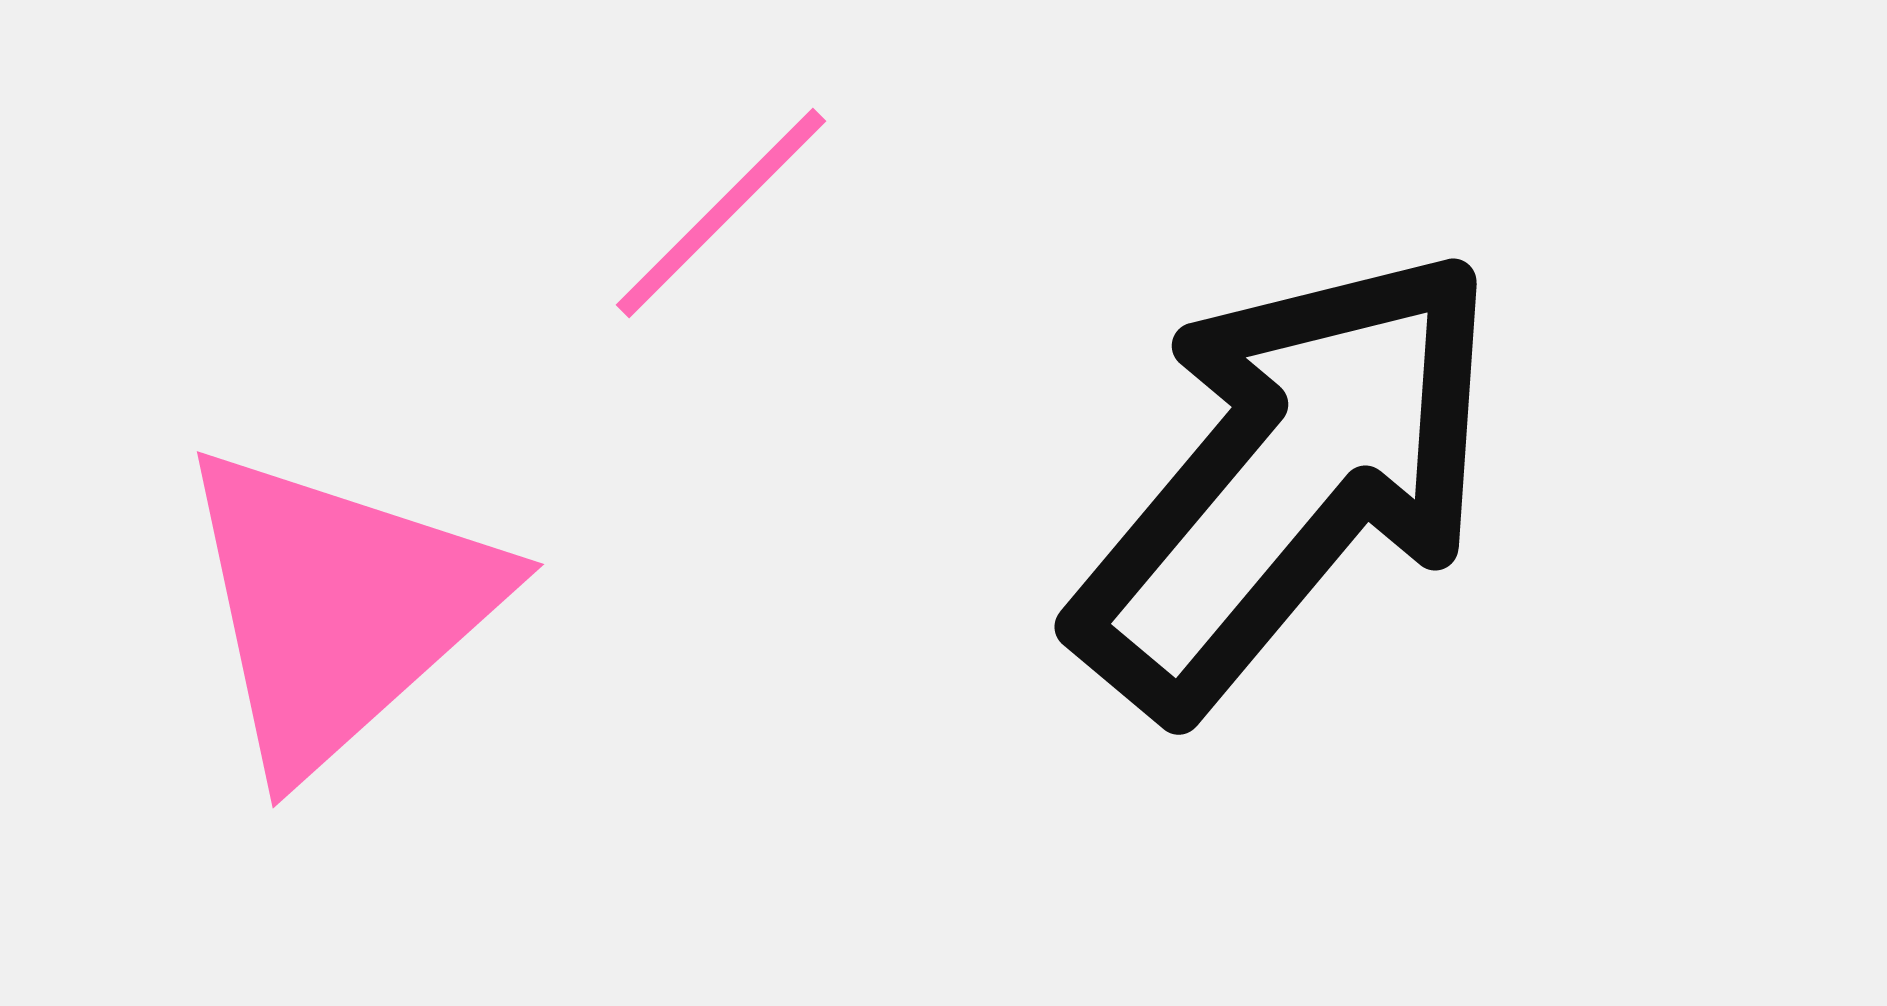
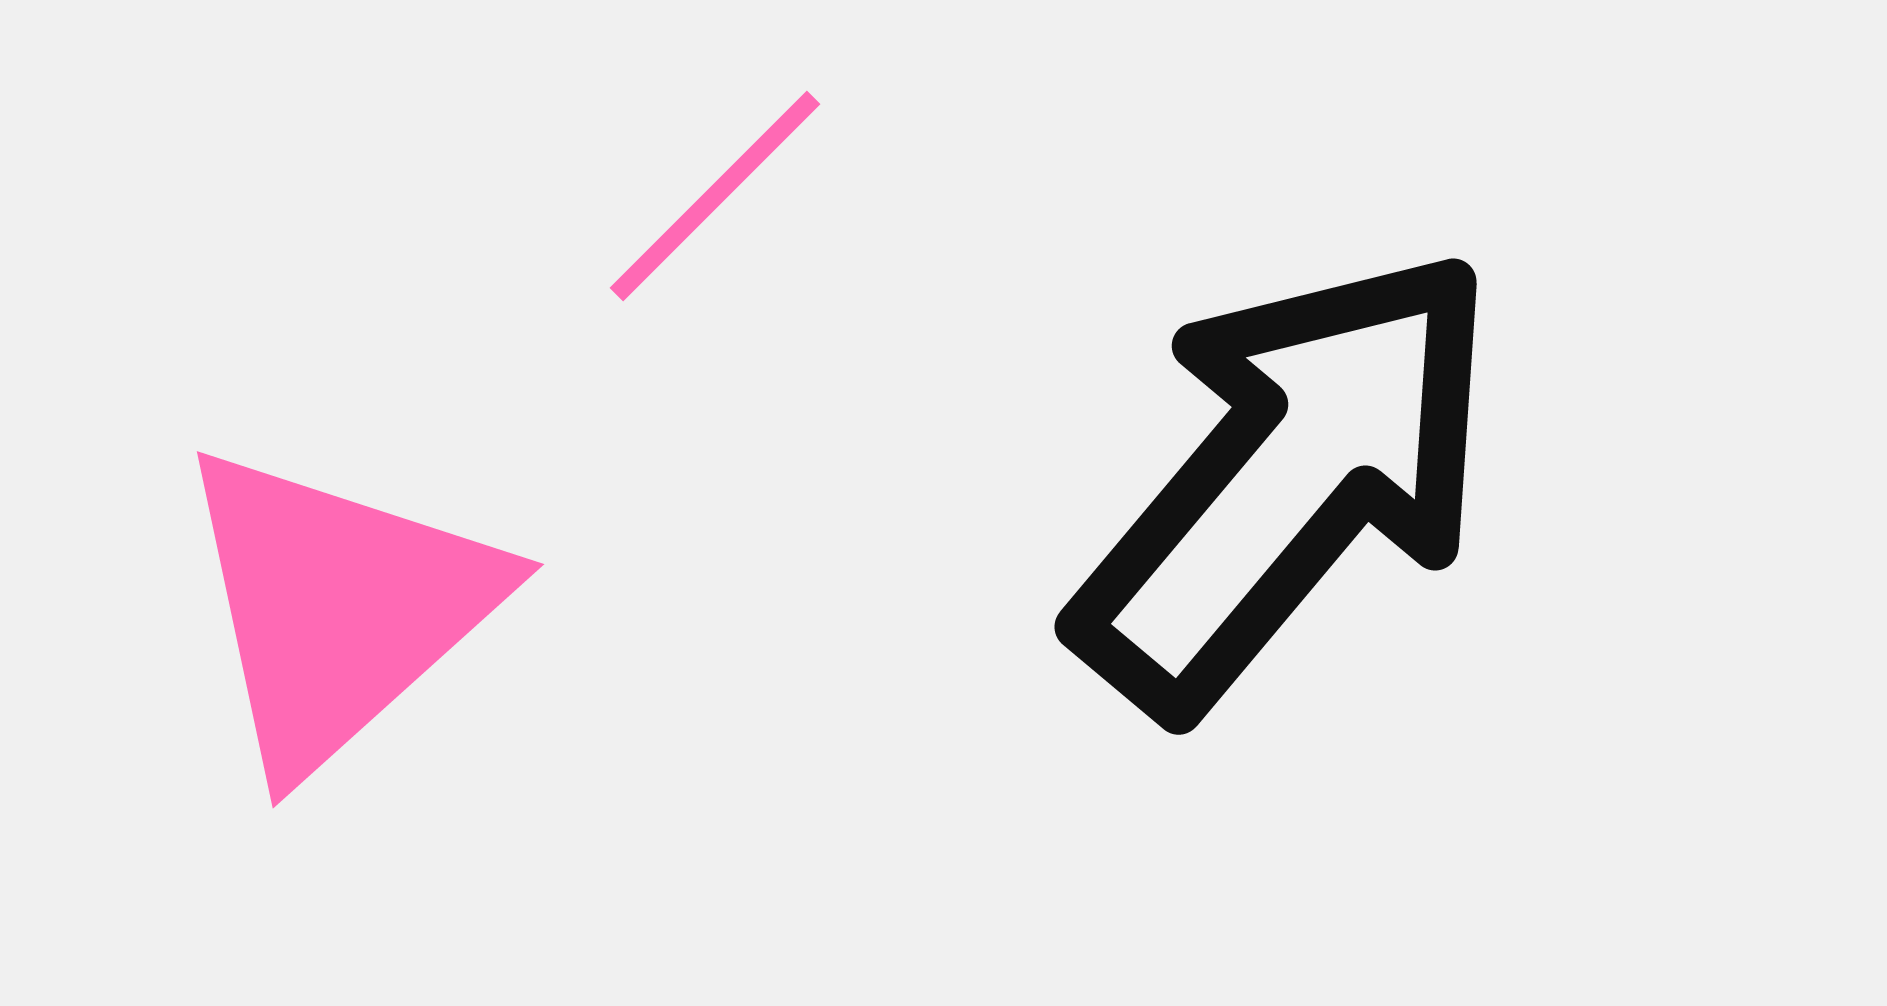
pink line: moved 6 px left, 17 px up
